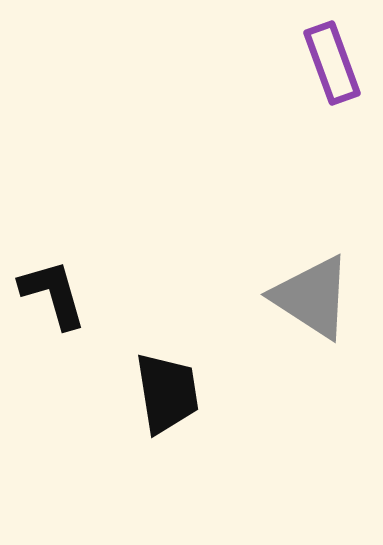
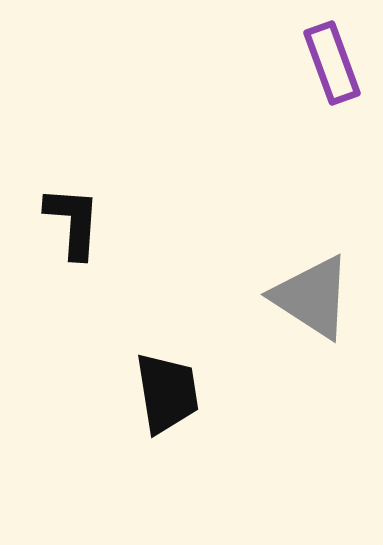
black L-shape: moved 20 px right, 72 px up; rotated 20 degrees clockwise
